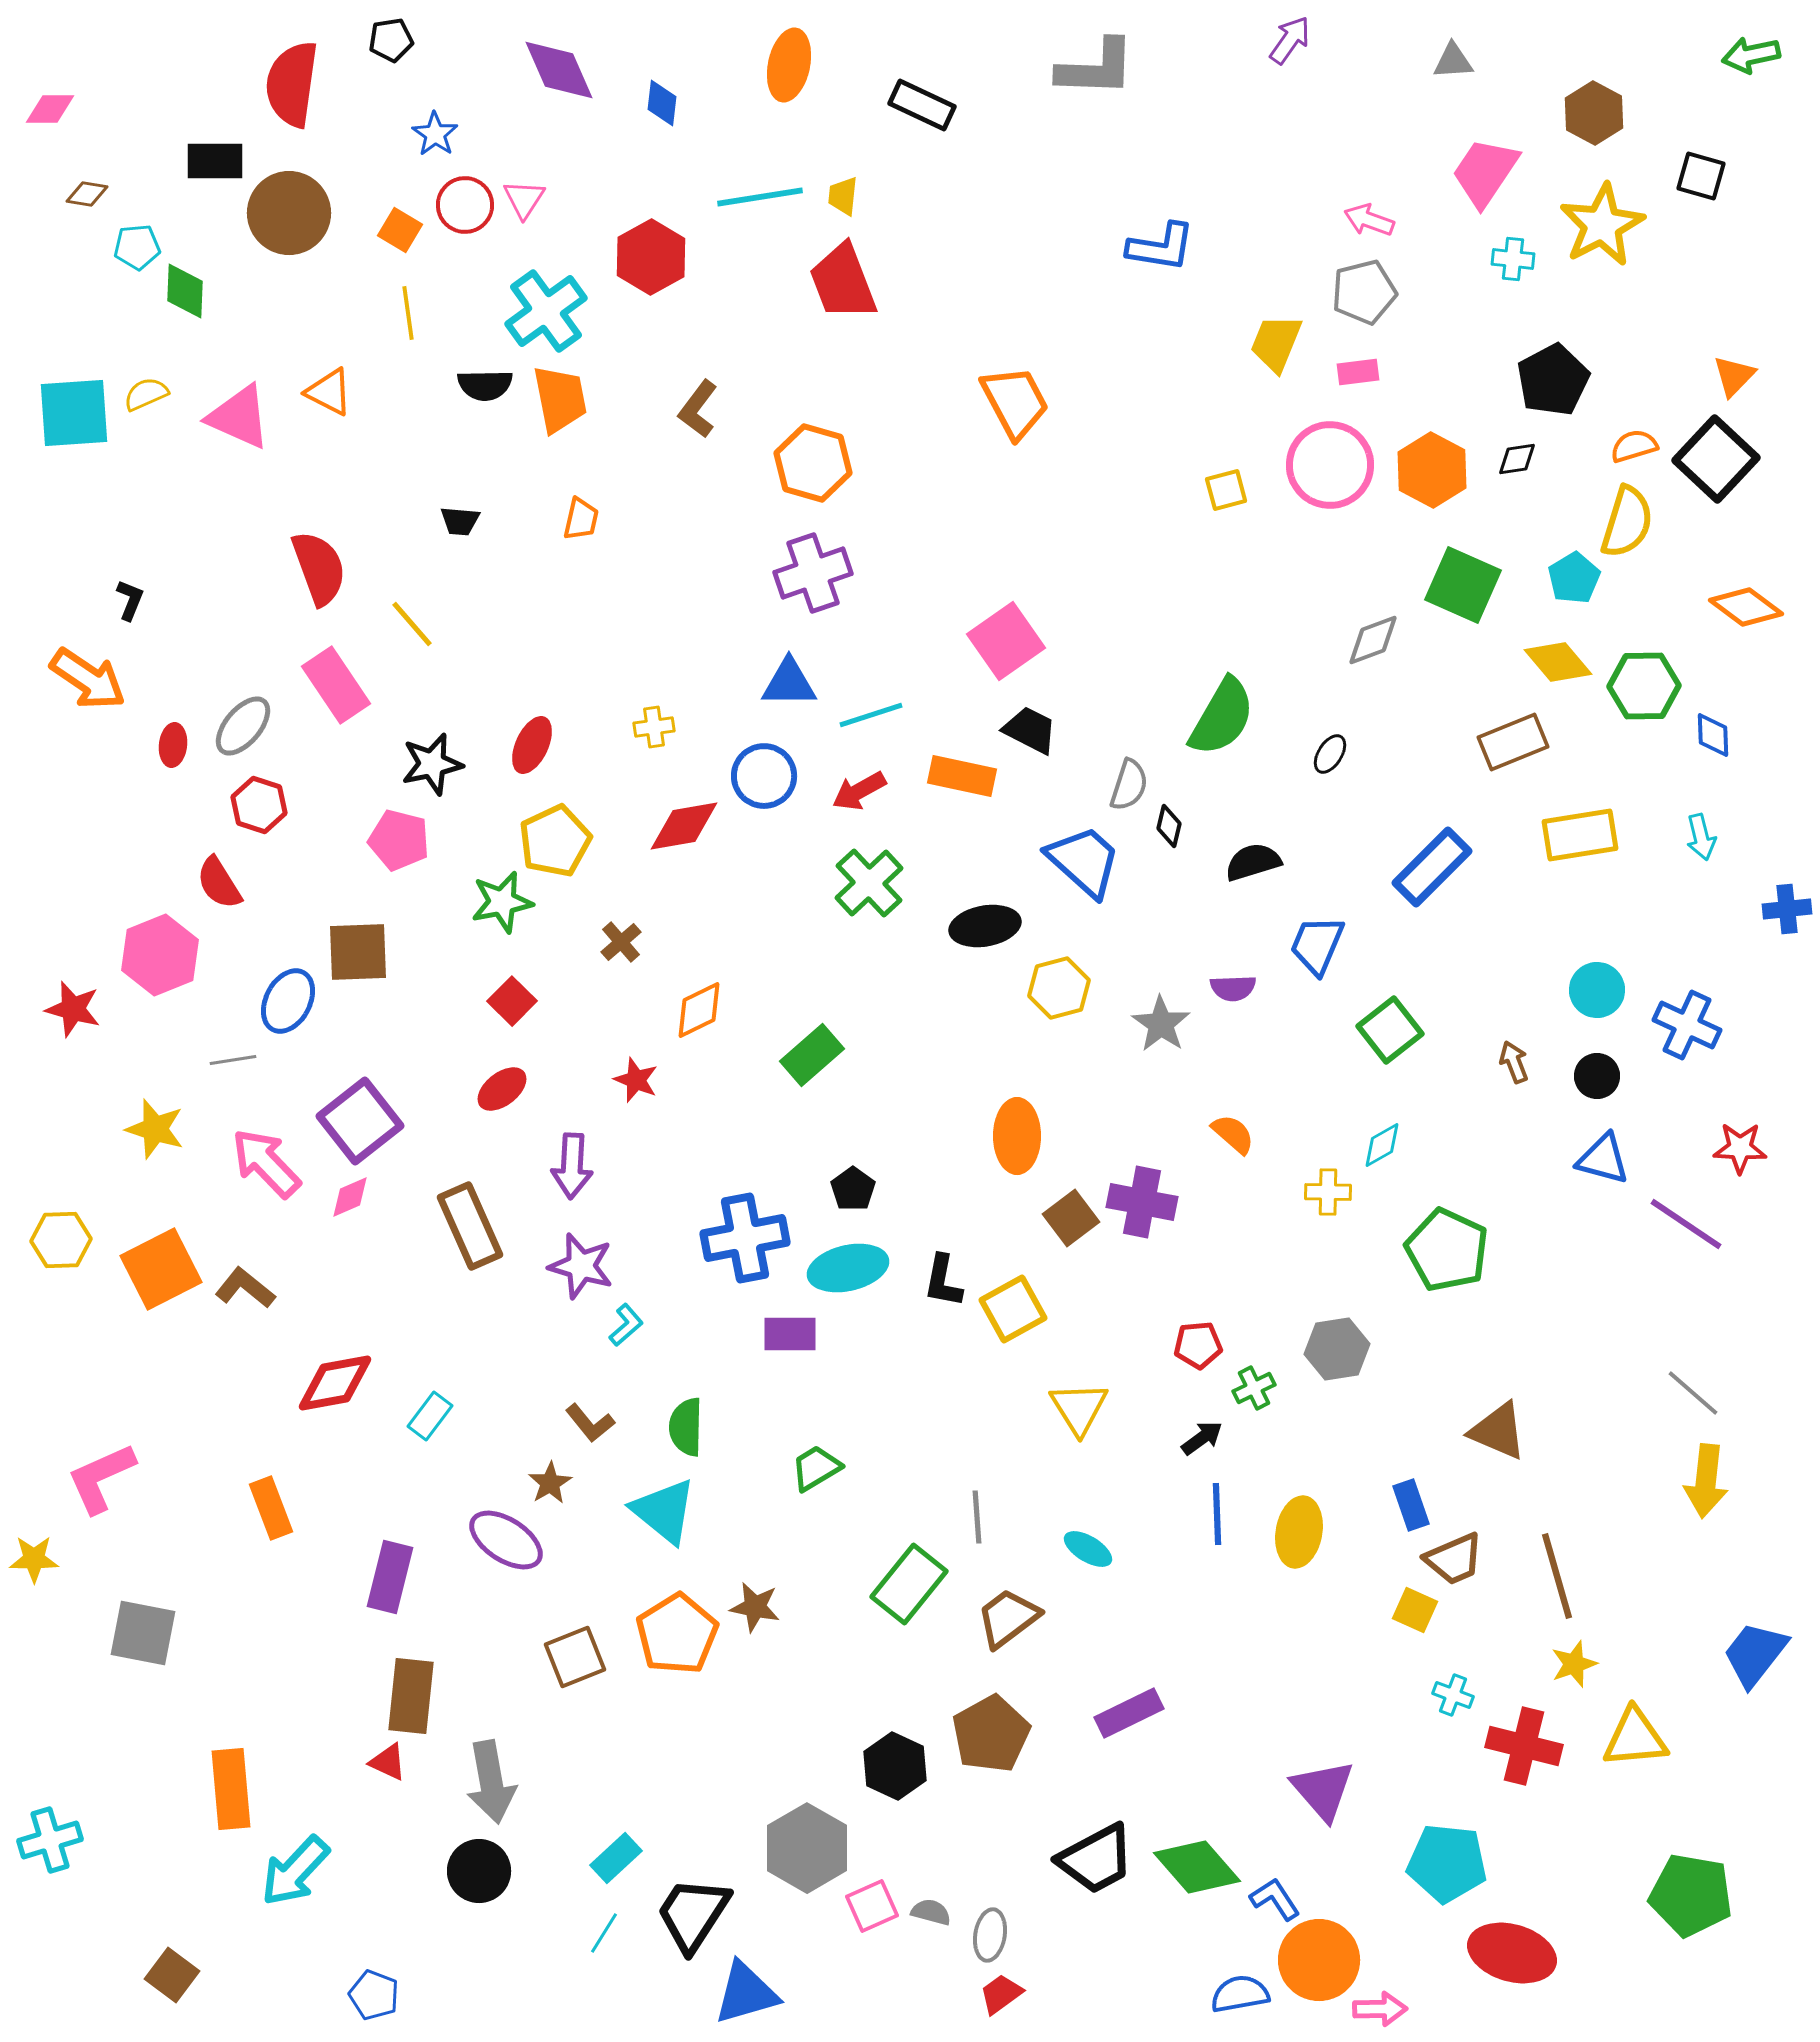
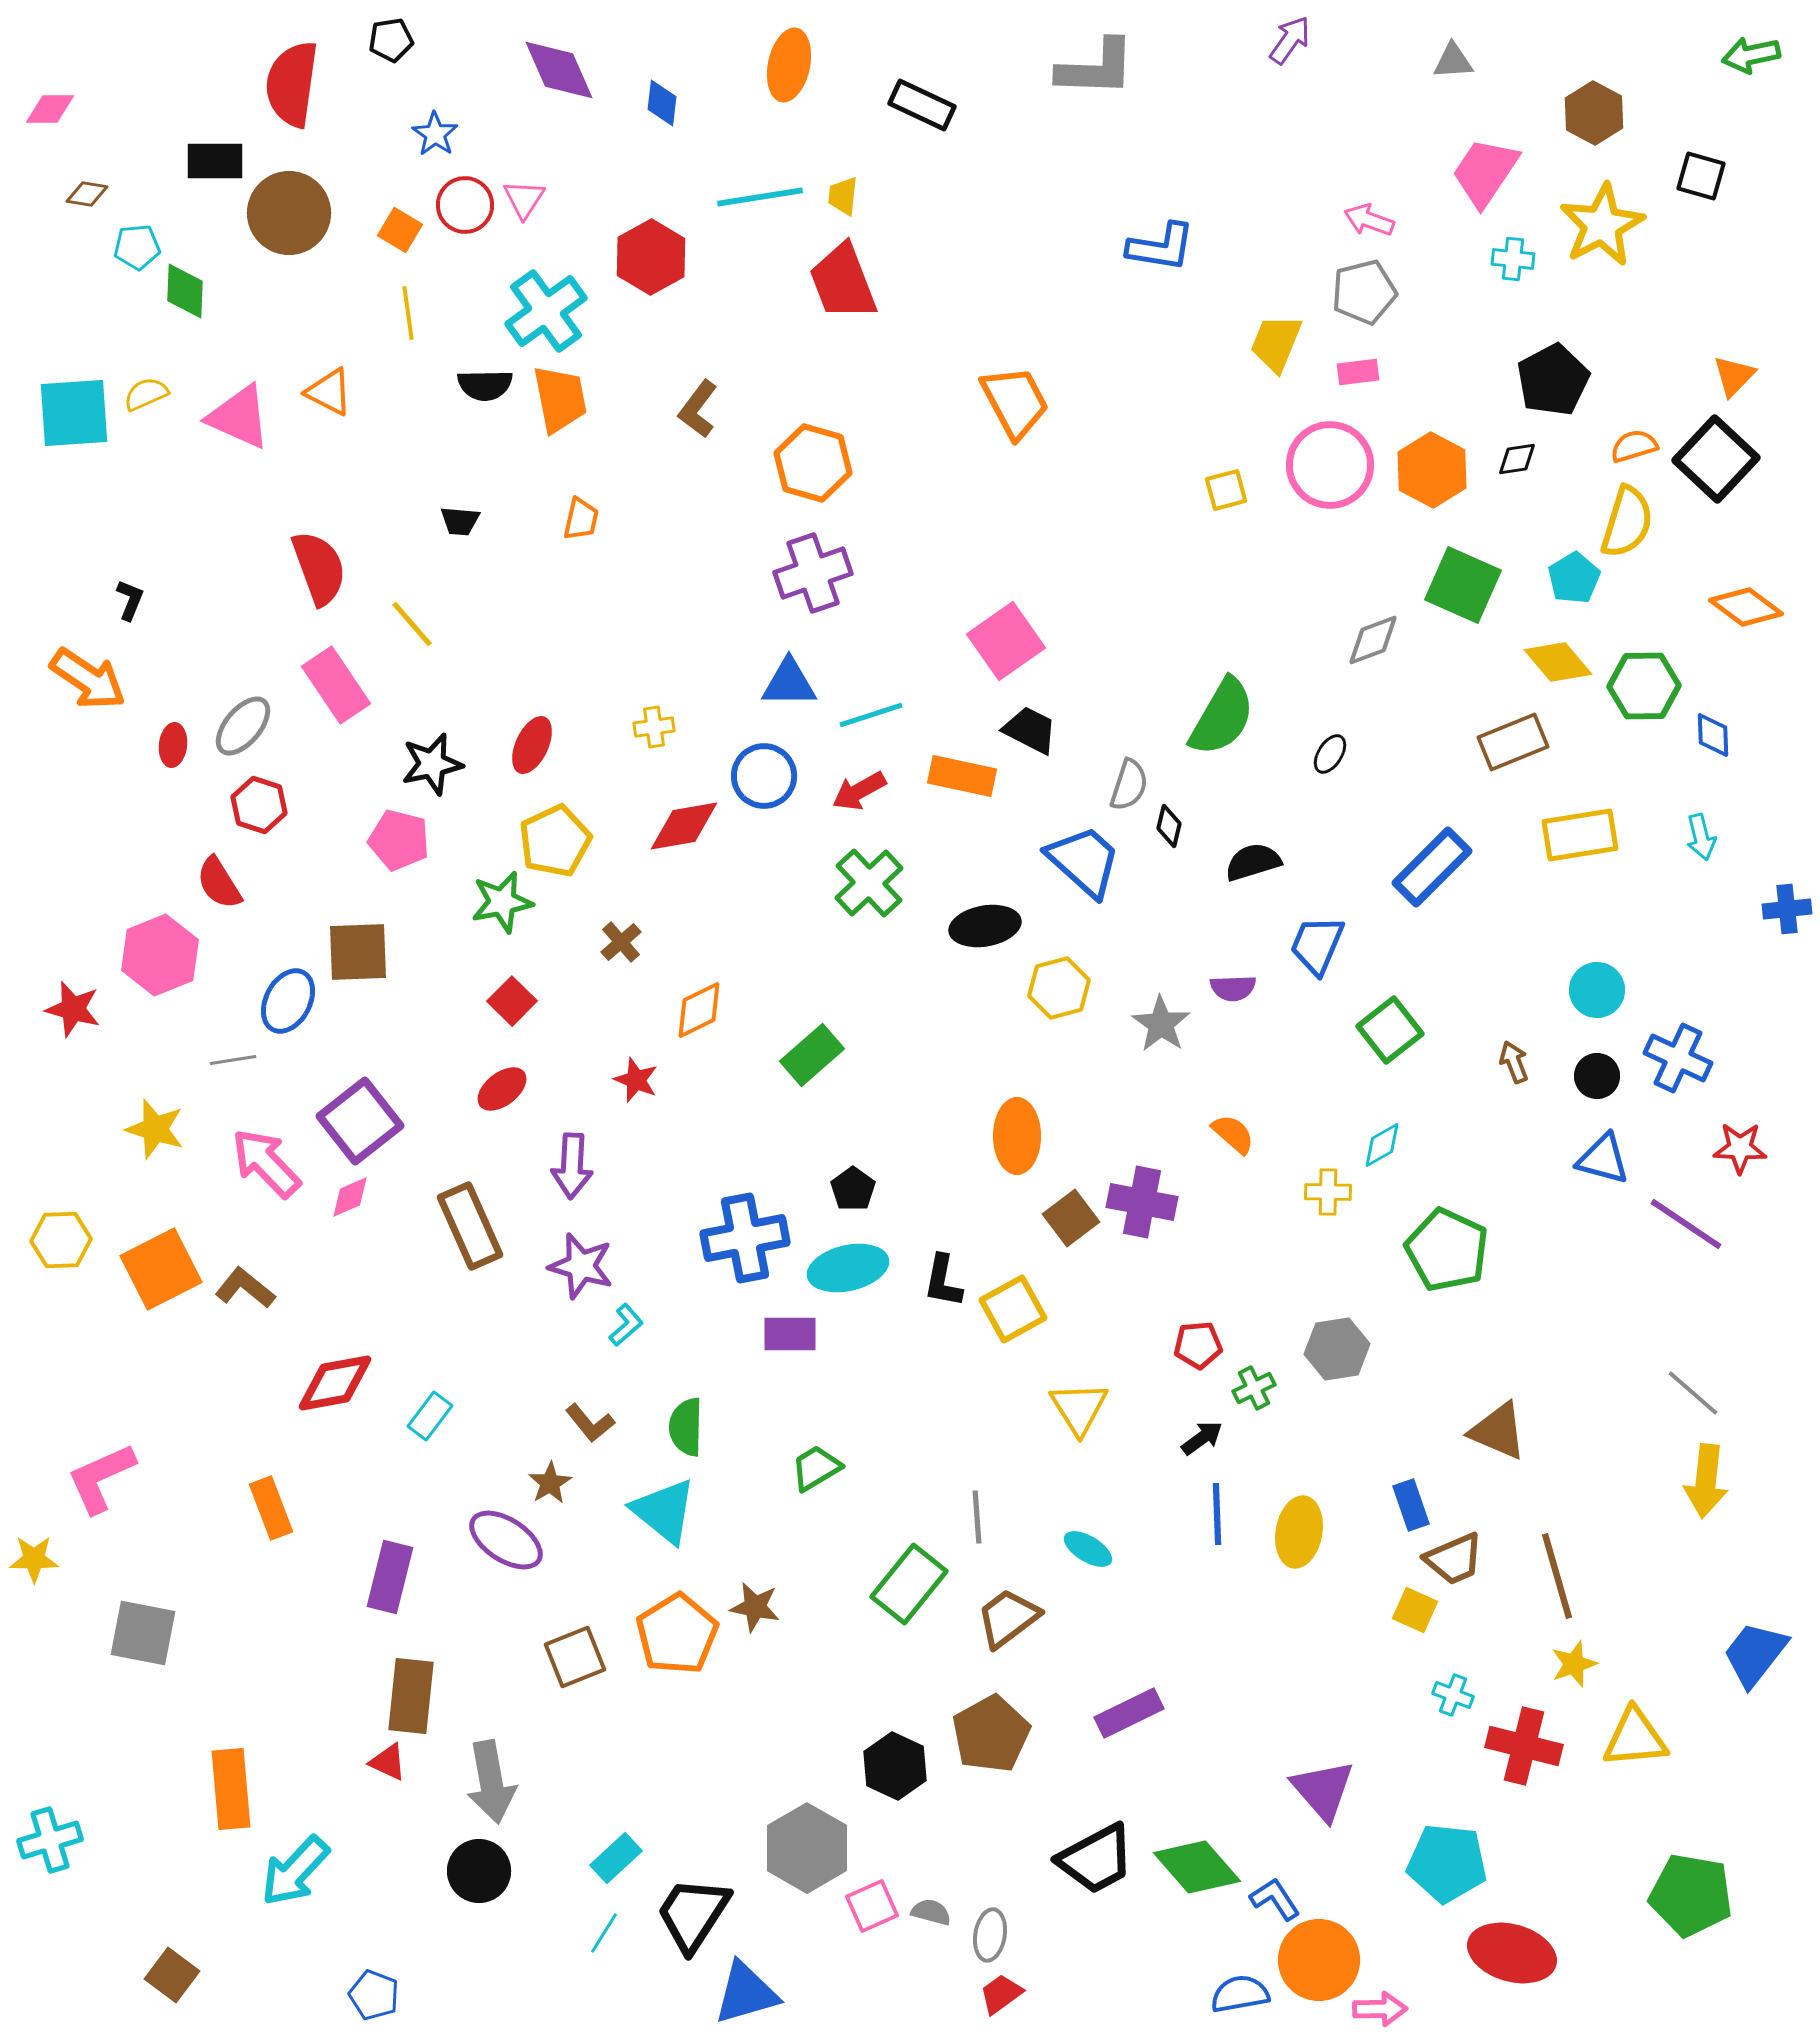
blue cross at (1687, 1025): moved 9 px left, 33 px down
